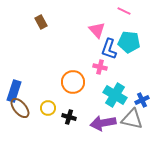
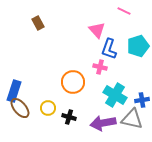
brown rectangle: moved 3 px left, 1 px down
cyan pentagon: moved 9 px right, 4 px down; rotated 25 degrees counterclockwise
blue cross: rotated 16 degrees clockwise
